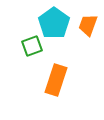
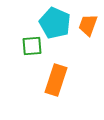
cyan pentagon: moved 1 px right; rotated 12 degrees counterclockwise
green square: rotated 15 degrees clockwise
